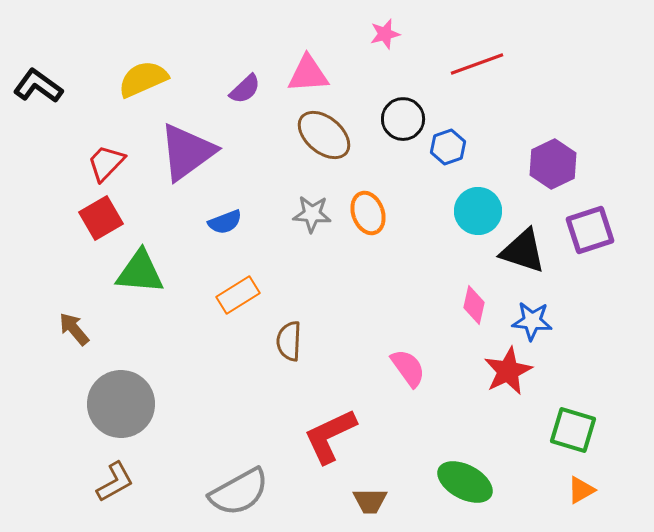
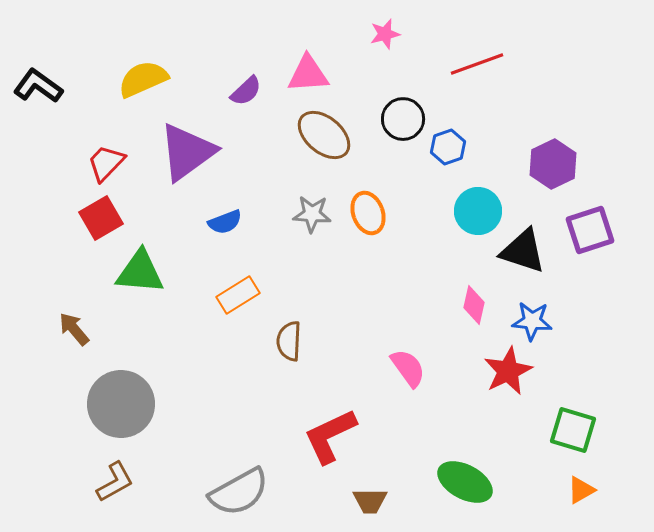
purple semicircle: moved 1 px right, 2 px down
